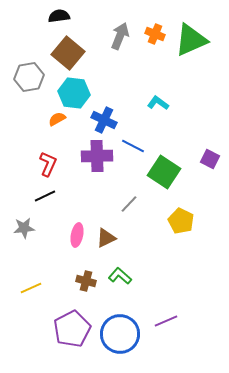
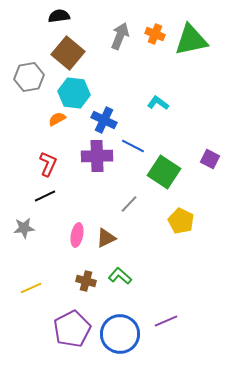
green triangle: rotated 12 degrees clockwise
